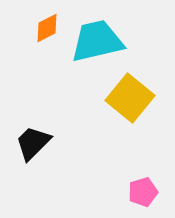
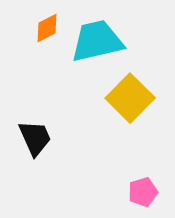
yellow square: rotated 6 degrees clockwise
black trapezoid: moved 2 px right, 5 px up; rotated 111 degrees clockwise
